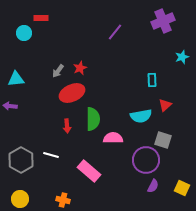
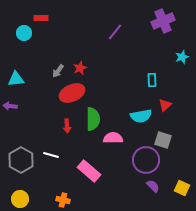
purple semicircle: rotated 72 degrees counterclockwise
